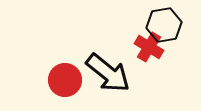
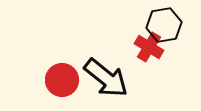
black arrow: moved 2 px left, 5 px down
red circle: moved 3 px left
